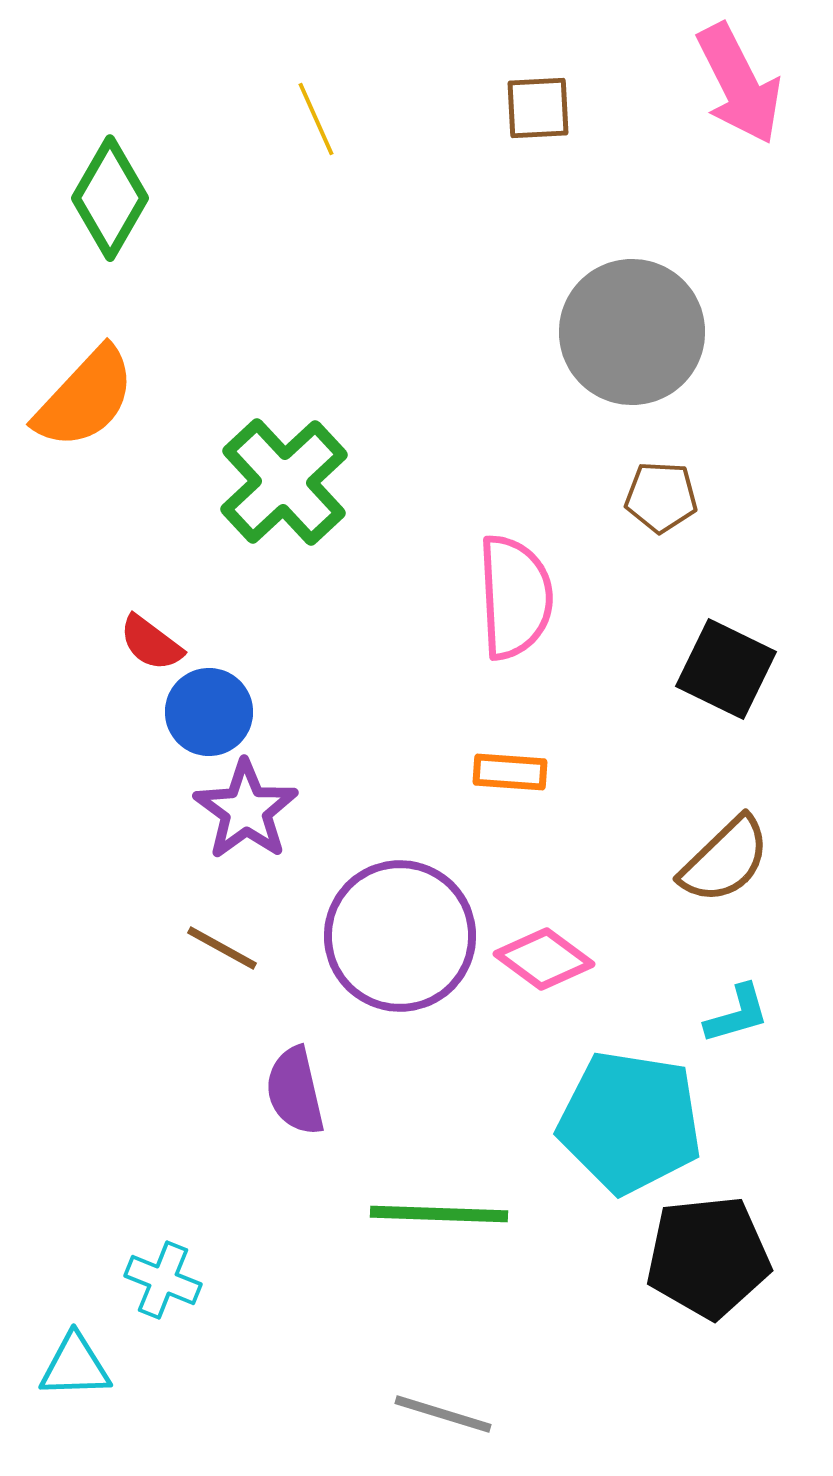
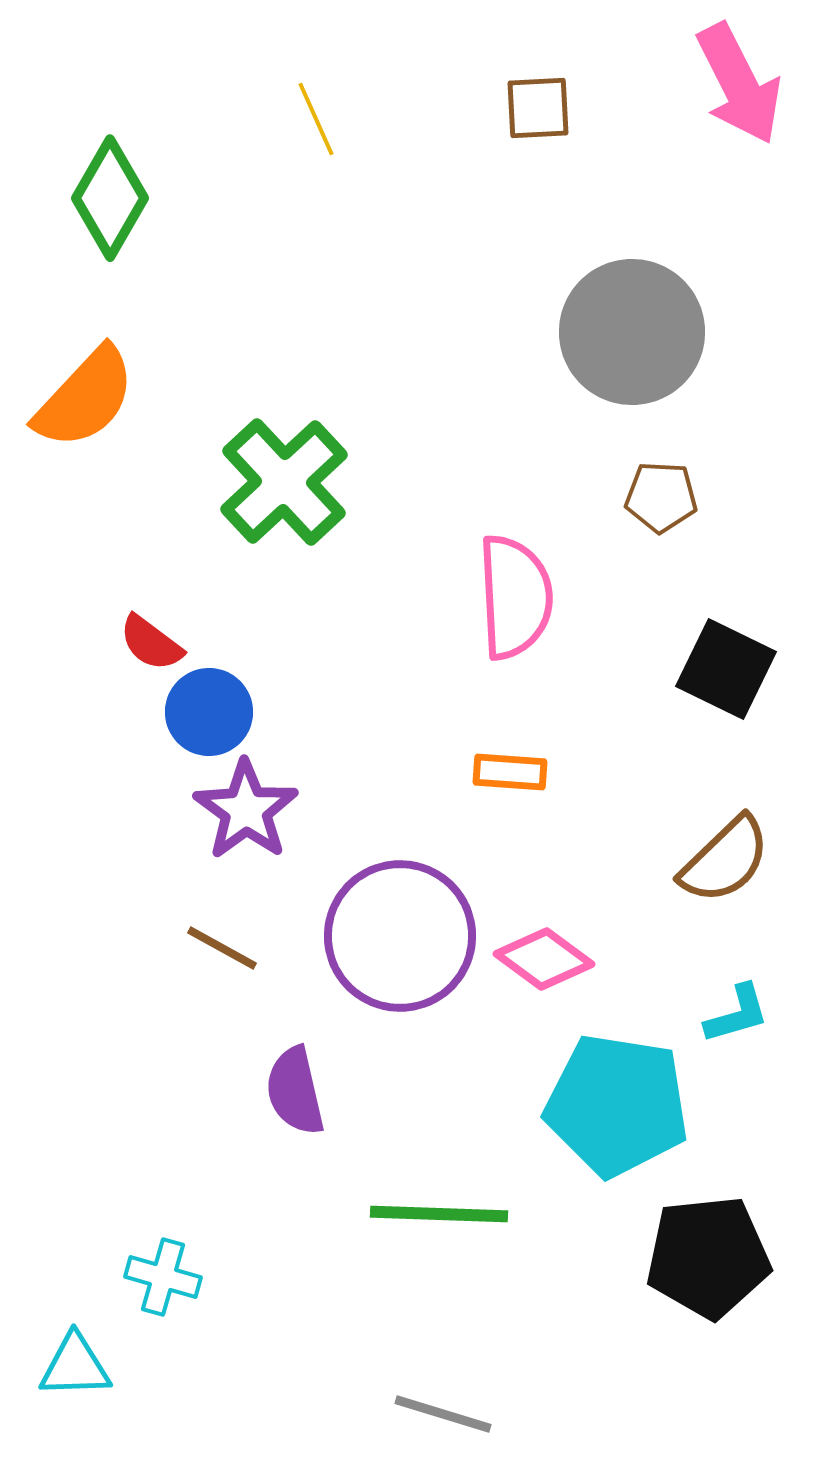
cyan pentagon: moved 13 px left, 17 px up
cyan cross: moved 3 px up; rotated 6 degrees counterclockwise
